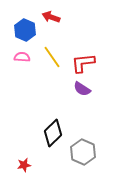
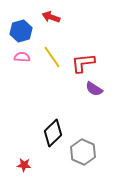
blue hexagon: moved 4 px left, 1 px down; rotated 20 degrees clockwise
purple semicircle: moved 12 px right
red star: rotated 16 degrees clockwise
